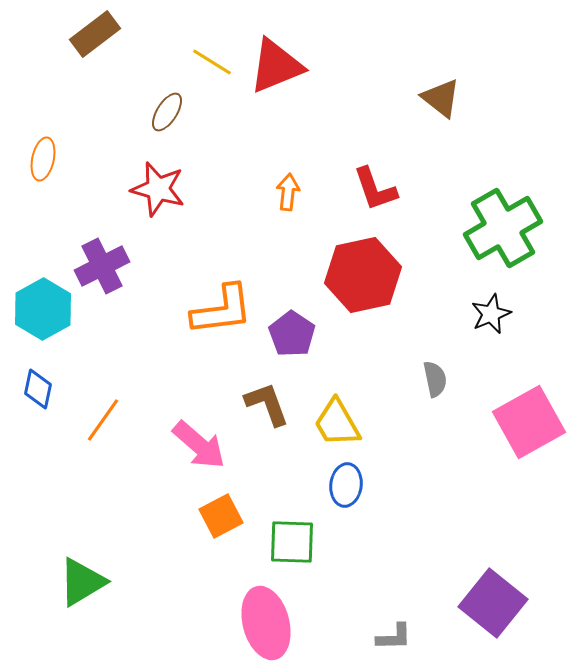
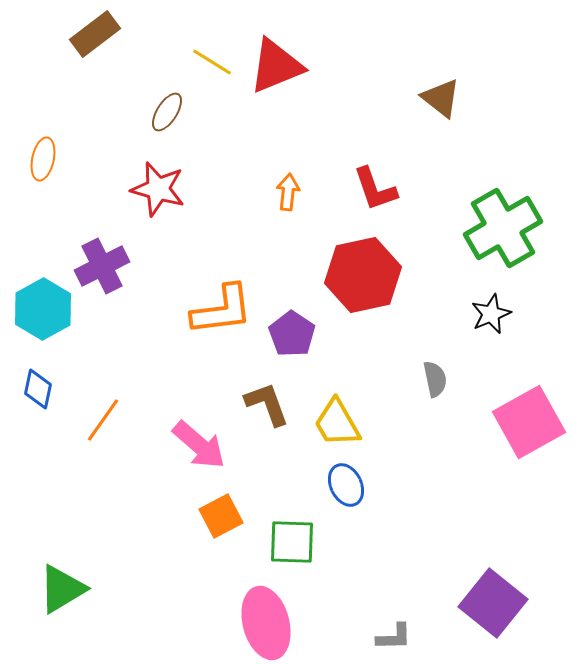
blue ellipse: rotated 33 degrees counterclockwise
green triangle: moved 20 px left, 7 px down
